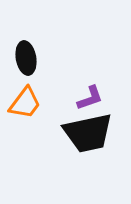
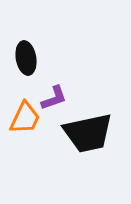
purple L-shape: moved 36 px left
orange trapezoid: moved 15 px down; rotated 12 degrees counterclockwise
